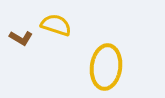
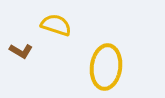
brown L-shape: moved 13 px down
